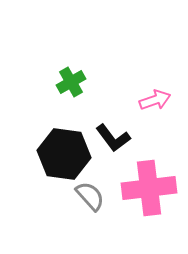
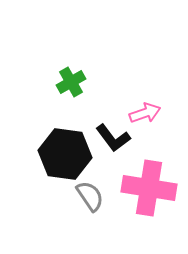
pink arrow: moved 10 px left, 13 px down
black hexagon: moved 1 px right
pink cross: rotated 16 degrees clockwise
gray semicircle: rotated 8 degrees clockwise
